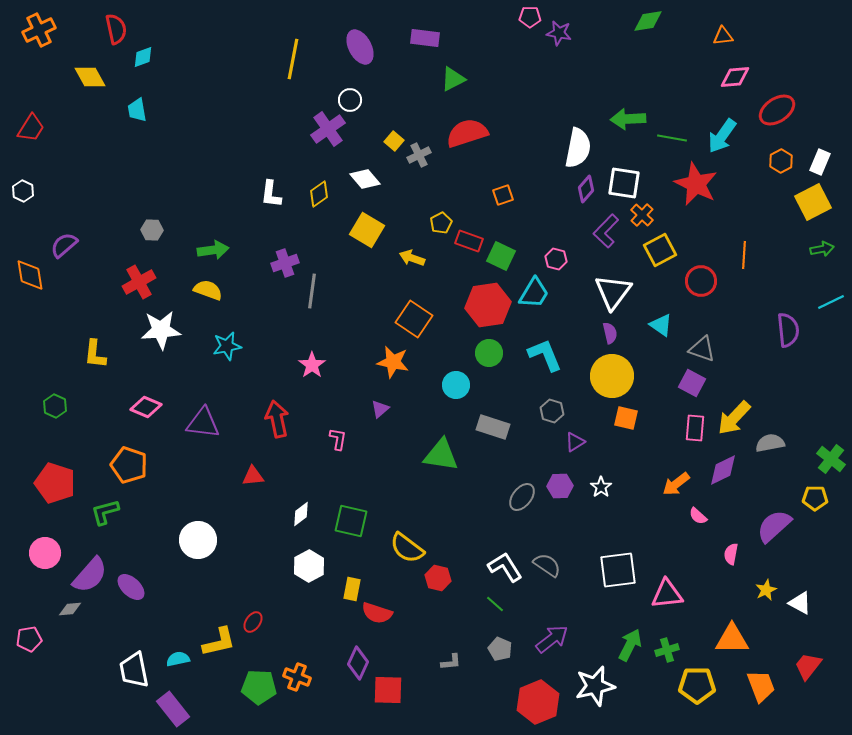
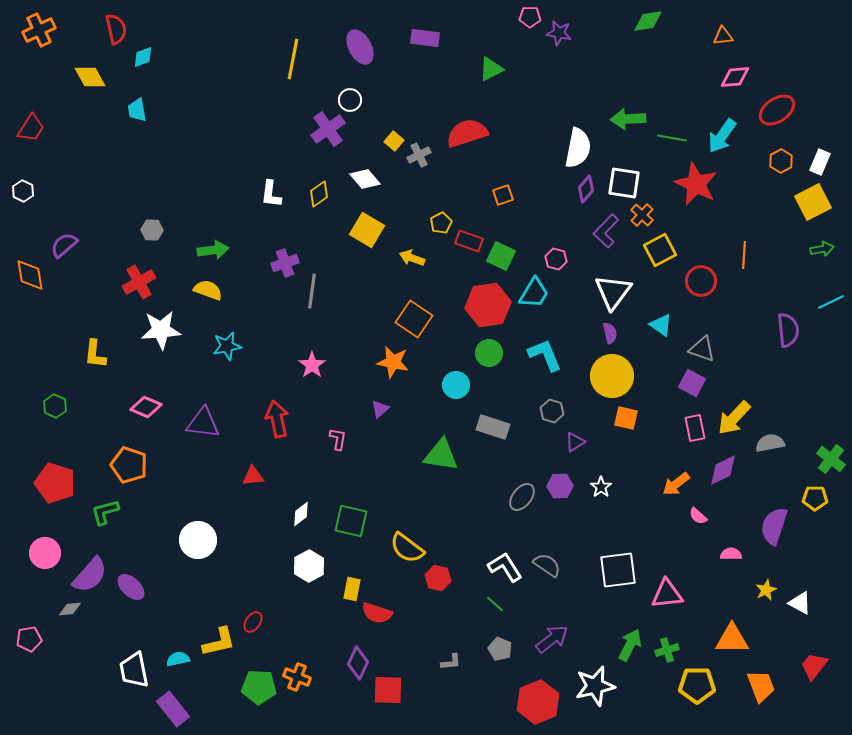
green triangle at (453, 79): moved 38 px right, 10 px up
pink rectangle at (695, 428): rotated 16 degrees counterclockwise
purple semicircle at (774, 526): rotated 30 degrees counterclockwise
pink semicircle at (731, 554): rotated 80 degrees clockwise
red trapezoid at (808, 666): moved 6 px right
